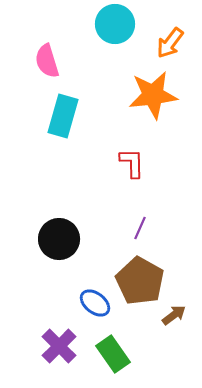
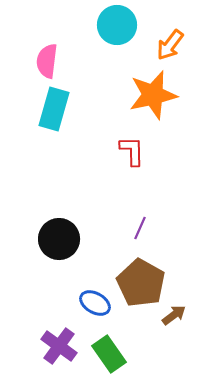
cyan circle: moved 2 px right, 1 px down
orange arrow: moved 2 px down
pink semicircle: rotated 24 degrees clockwise
orange star: rotated 6 degrees counterclockwise
cyan rectangle: moved 9 px left, 7 px up
red L-shape: moved 12 px up
brown pentagon: moved 1 px right, 2 px down
blue ellipse: rotated 8 degrees counterclockwise
purple cross: rotated 9 degrees counterclockwise
green rectangle: moved 4 px left
